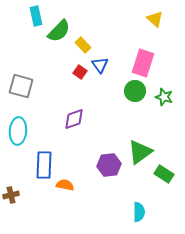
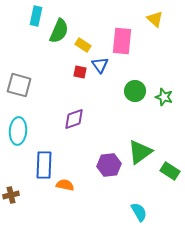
cyan rectangle: rotated 24 degrees clockwise
green semicircle: rotated 20 degrees counterclockwise
yellow rectangle: rotated 14 degrees counterclockwise
pink rectangle: moved 21 px left, 22 px up; rotated 12 degrees counterclockwise
red square: rotated 24 degrees counterclockwise
gray square: moved 2 px left, 1 px up
green rectangle: moved 6 px right, 3 px up
cyan semicircle: rotated 30 degrees counterclockwise
